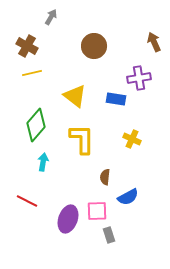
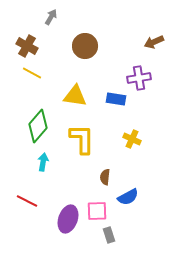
brown arrow: rotated 90 degrees counterclockwise
brown circle: moved 9 px left
yellow line: rotated 42 degrees clockwise
yellow triangle: rotated 30 degrees counterclockwise
green diamond: moved 2 px right, 1 px down
